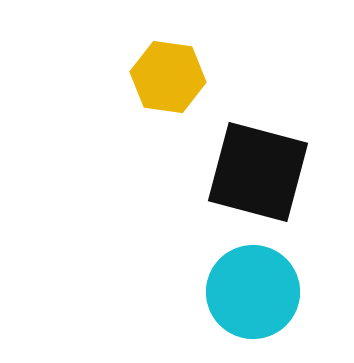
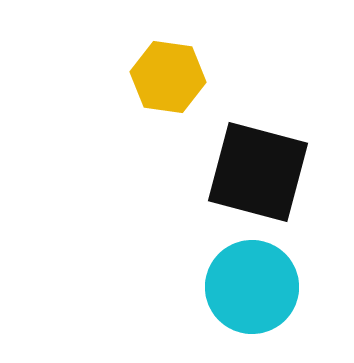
cyan circle: moved 1 px left, 5 px up
